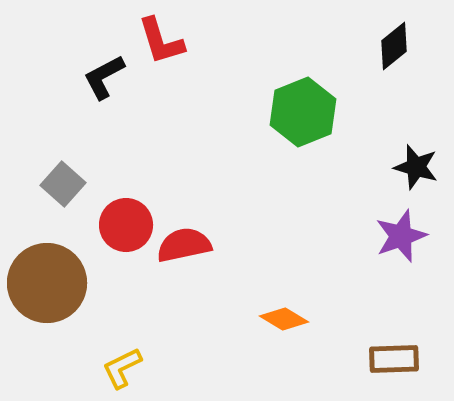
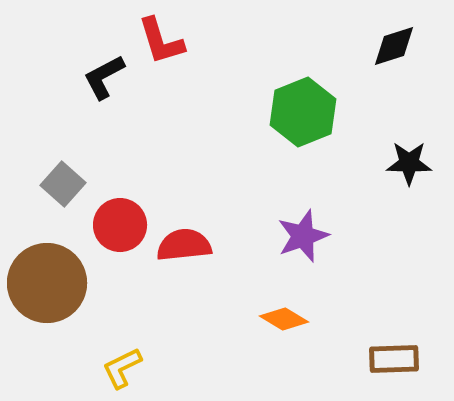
black diamond: rotated 21 degrees clockwise
black star: moved 7 px left, 4 px up; rotated 15 degrees counterclockwise
red circle: moved 6 px left
purple star: moved 98 px left
red semicircle: rotated 6 degrees clockwise
